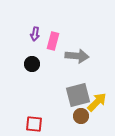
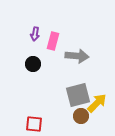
black circle: moved 1 px right
yellow arrow: moved 1 px down
